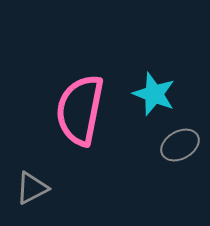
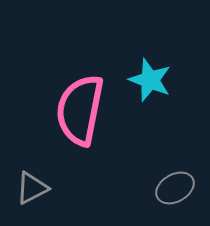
cyan star: moved 4 px left, 14 px up
gray ellipse: moved 5 px left, 43 px down
